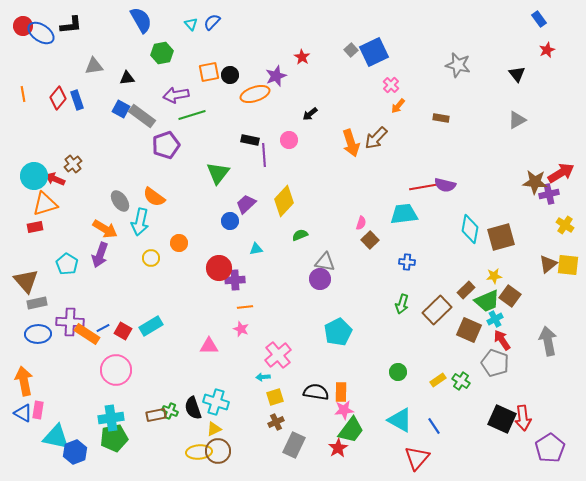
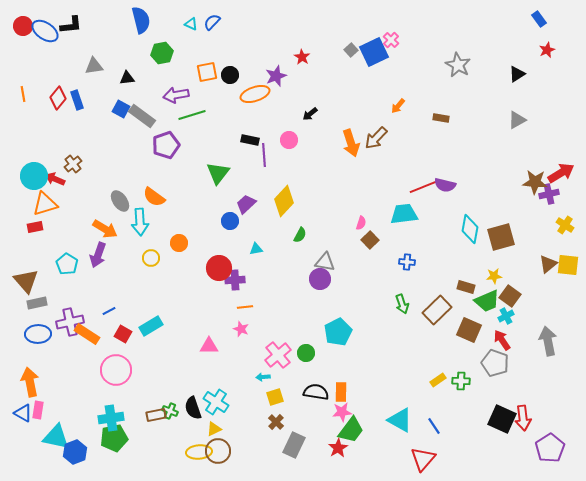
blue semicircle at (141, 20): rotated 16 degrees clockwise
cyan triangle at (191, 24): rotated 24 degrees counterclockwise
blue ellipse at (41, 33): moved 4 px right, 2 px up
gray star at (458, 65): rotated 15 degrees clockwise
orange square at (209, 72): moved 2 px left
black triangle at (517, 74): rotated 36 degrees clockwise
pink cross at (391, 85): moved 45 px up
red line at (423, 187): rotated 12 degrees counterclockwise
cyan arrow at (140, 222): rotated 16 degrees counterclockwise
green semicircle at (300, 235): rotated 140 degrees clockwise
purple arrow at (100, 255): moved 2 px left
brown rectangle at (466, 290): moved 3 px up; rotated 60 degrees clockwise
green arrow at (402, 304): rotated 36 degrees counterclockwise
cyan cross at (495, 319): moved 11 px right, 3 px up
purple cross at (70, 322): rotated 16 degrees counterclockwise
blue line at (103, 328): moved 6 px right, 17 px up
red square at (123, 331): moved 3 px down
green circle at (398, 372): moved 92 px left, 19 px up
orange arrow at (24, 381): moved 6 px right, 1 px down
green cross at (461, 381): rotated 30 degrees counterclockwise
cyan cross at (216, 402): rotated 15 degrees clockwise
pink star at (344, 410): moved 2 px left, 2 px down
brown cross at (276, 422): rotated 21 degrees counterclockwise
red triangle at (417, 458): moved 6 px right, 1 px down
